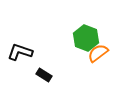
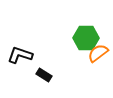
green hexagon: rotated 20 degrees counterclockwise
black L-shape: moved 3 px down
